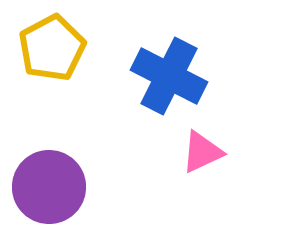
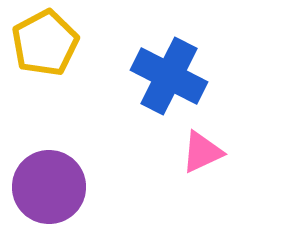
yellow pentagon: moved 7 px left, 5 px up
